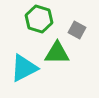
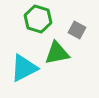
green hexagon: moved 1 px left
green triangle: rotated 12 degrees counterclockwise
